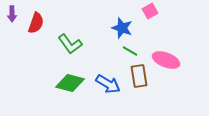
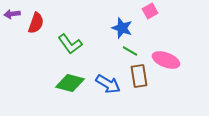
purple arrow: rotated 84 degrees clockwise
